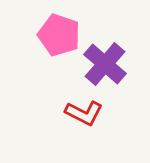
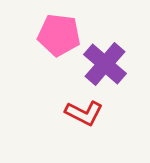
pink pentagon: rotated 12 degrees counterclockwise
